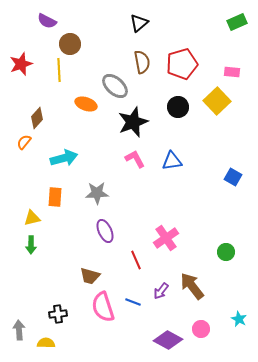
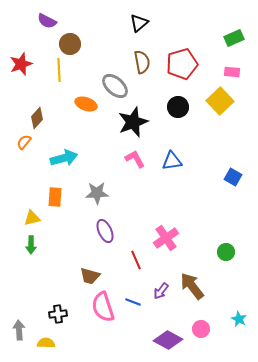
green rectangle: moved 3 px left, 16 px down
yellow square: moved 3 px right
